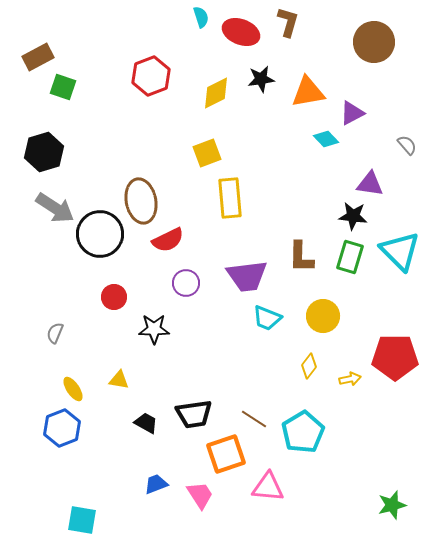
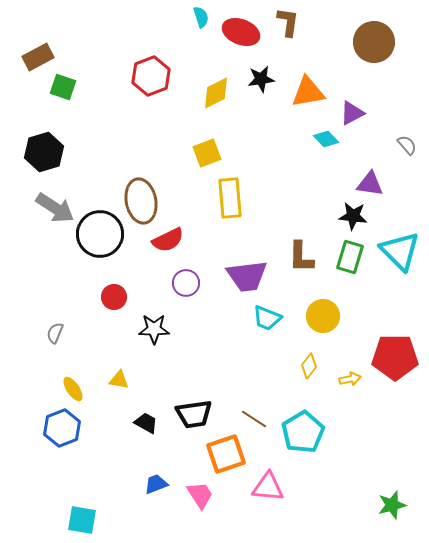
brown L-shape at (288, 22): rotated 8 degrees counterclockwise
